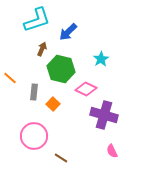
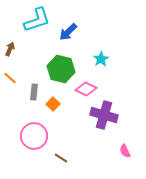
brown arrow: moved 32 px left
pink semicircle: moved 13 px right
